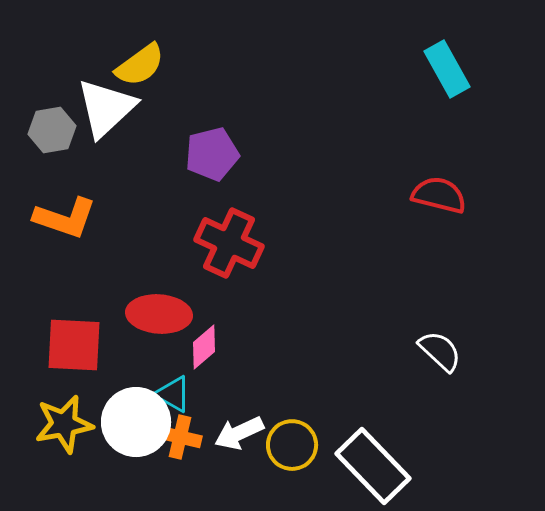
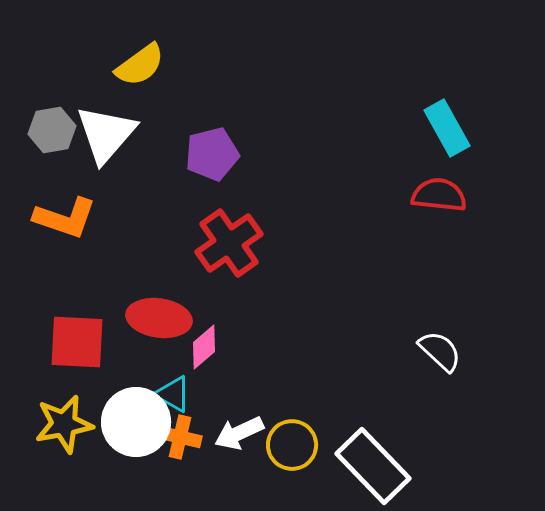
cyan rectangle: moved 59 px down
white triangle: moved 26 px down; rotated 6 degrees counterclockwise
red semicircle: rotated 8 degrees counterclockwise
red cross: rotated 30 degrees clockwise
red ellipse: moved 4 px down; rotated 4 degrees clockwise
red square: moved 3 px right, 3 px up
